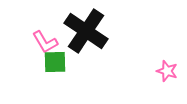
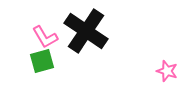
pink L-shape: moved 5 px up
green square: moved 13 px left, 1 px up; rotated 15 degrees counterclockwise
